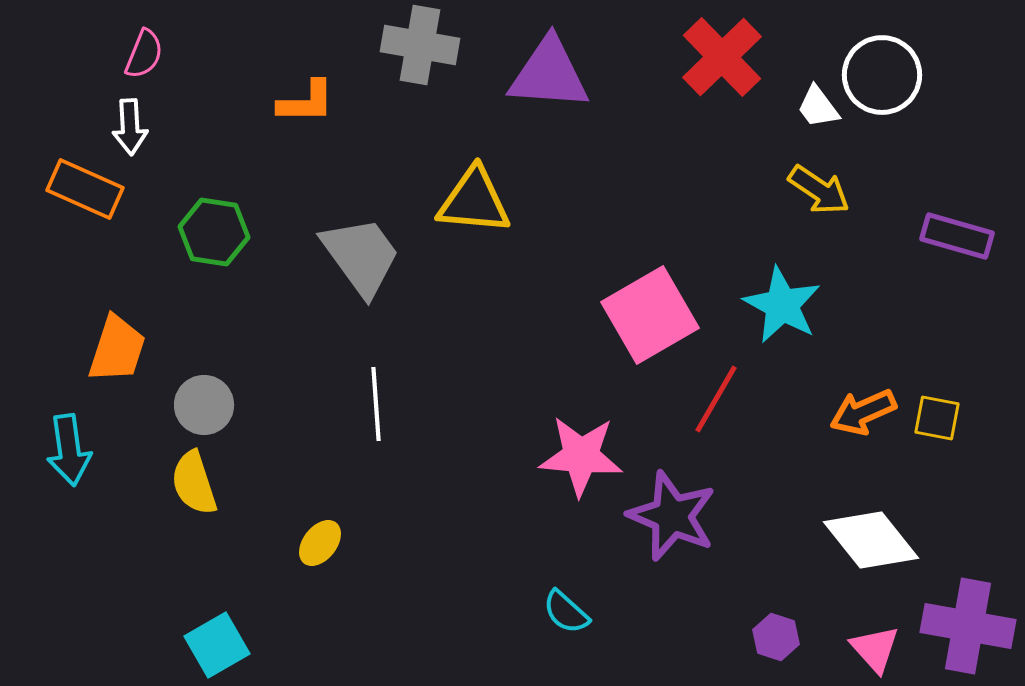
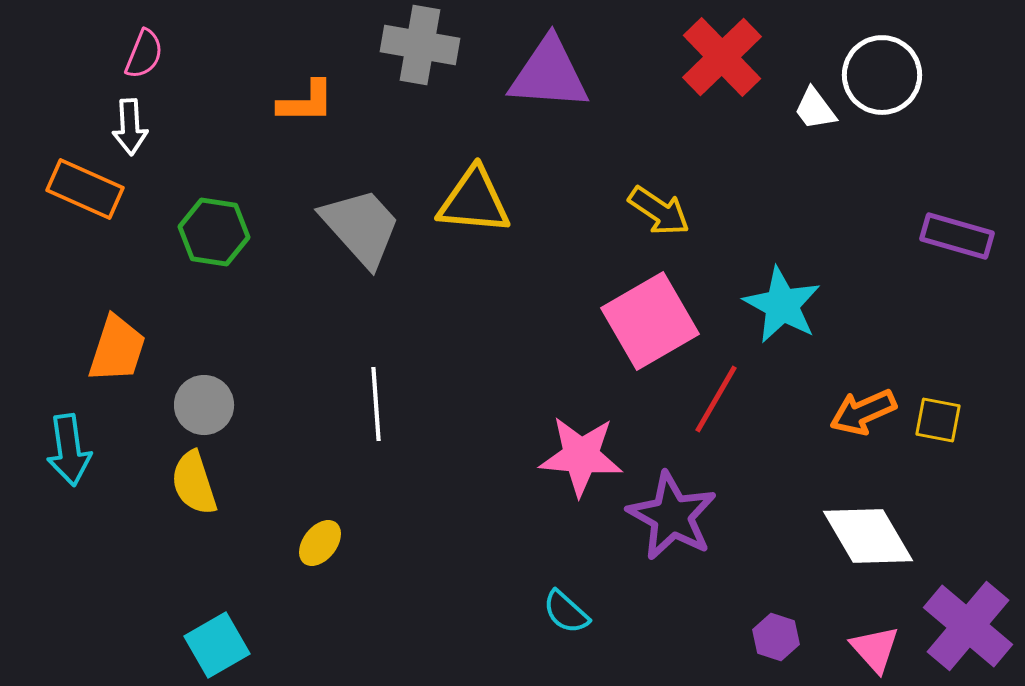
white trapezoid: moved 3 px left, 2 px down
yellow arrow: moved 160 px left, 21 px down
gray trapezoid: moved 29 px up; rotated 6 degrees counterclockwise
pink square: moved 6 px down
yellow square: moved 1 px right, 2 px down
purple star: rotated 6 degrees clockwise
white diamond: moved 3 px left, 4 px up; rotated 8 degrees clockwise
purple cross: rotated 30 degrees clockwise
